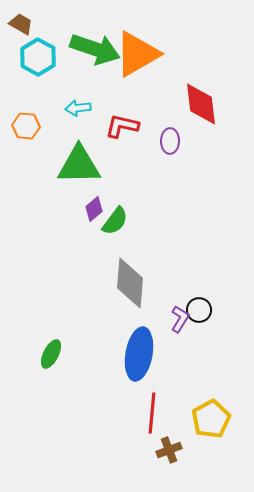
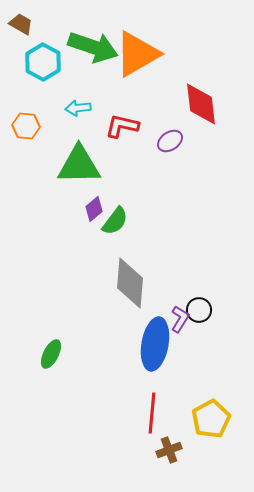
green arrow: moved 2 px left, 2 px up
cyan hexagon: moved 5 px right, 5 px down
purple ellipse: rotated 55 degrees clockwise
blue ellipse: moved 16 px right, 10 px up
